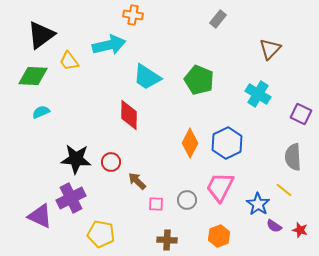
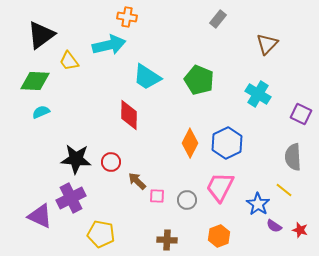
orange cross: moved 6 px left, 2 px down
brown triangle: moved 3 px left, 5 px up
green diamond: moved 2 px right, 5 px down
pink square: moved 1 px right, 8 px up
